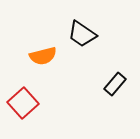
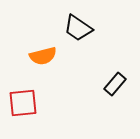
black trapezoid: moved 4 px left, 6 px up
red square: rotated 36 degrees clockwise
